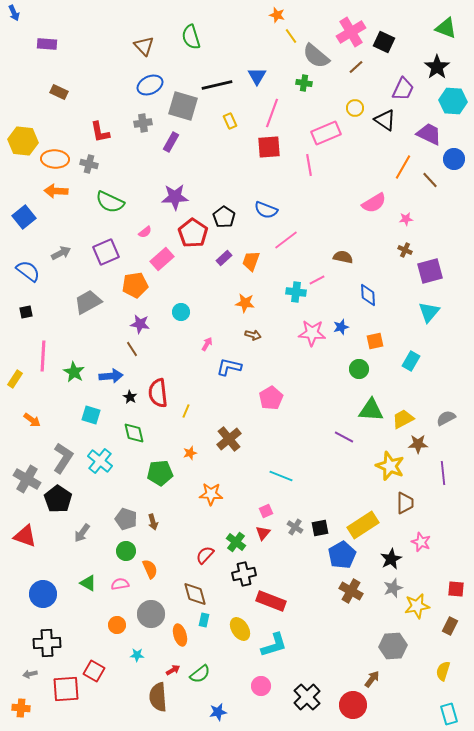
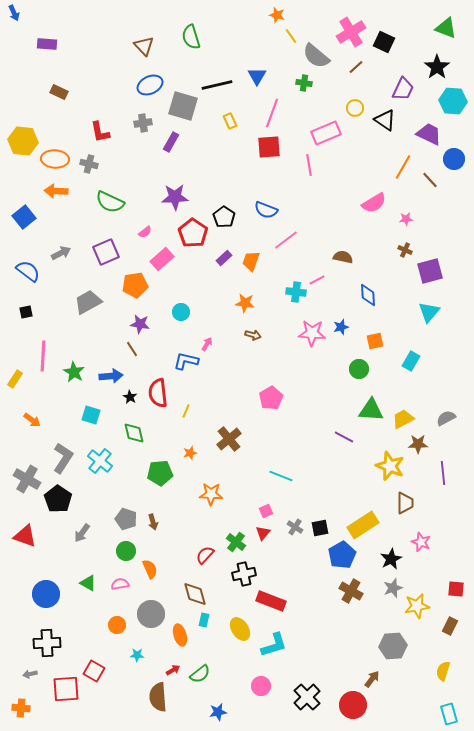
blue L-shape at (229, 367): moved 43 px left, 6 px up
blue circle at (43, 594): moved 3 px right
